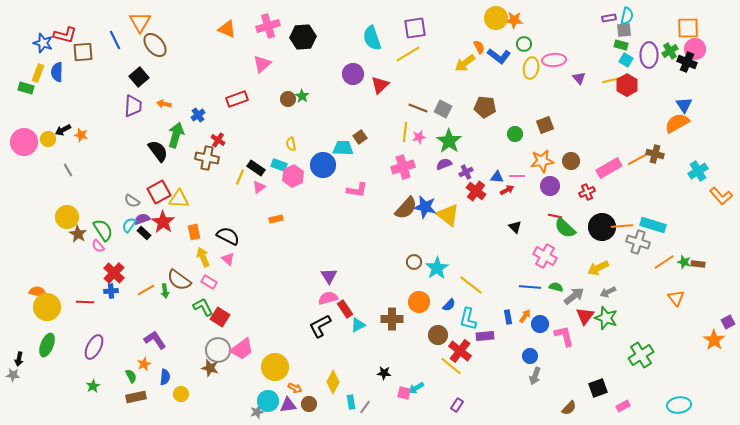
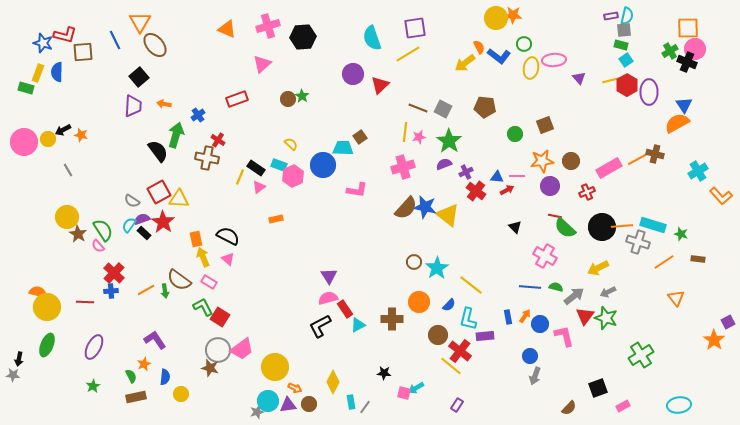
purple rectangle at (609, 18): moved 2 px right, 2 px up
orange star at (514, 20): moved 1 px left, 5 px up
purple ellipse at (649, 55): moved 37 px down
cyan square at (626, 60): rotated 24 degrees clockwise
yellow semicircle at (291, 144): rotated 144 degrees clockwise
orange rectangle at (194, 232): moved 2 px right, 7 px down
green star at (684, 262): moved 3 px left, 28 px up
brown rectangle at (698, 264): moved 5 px up
